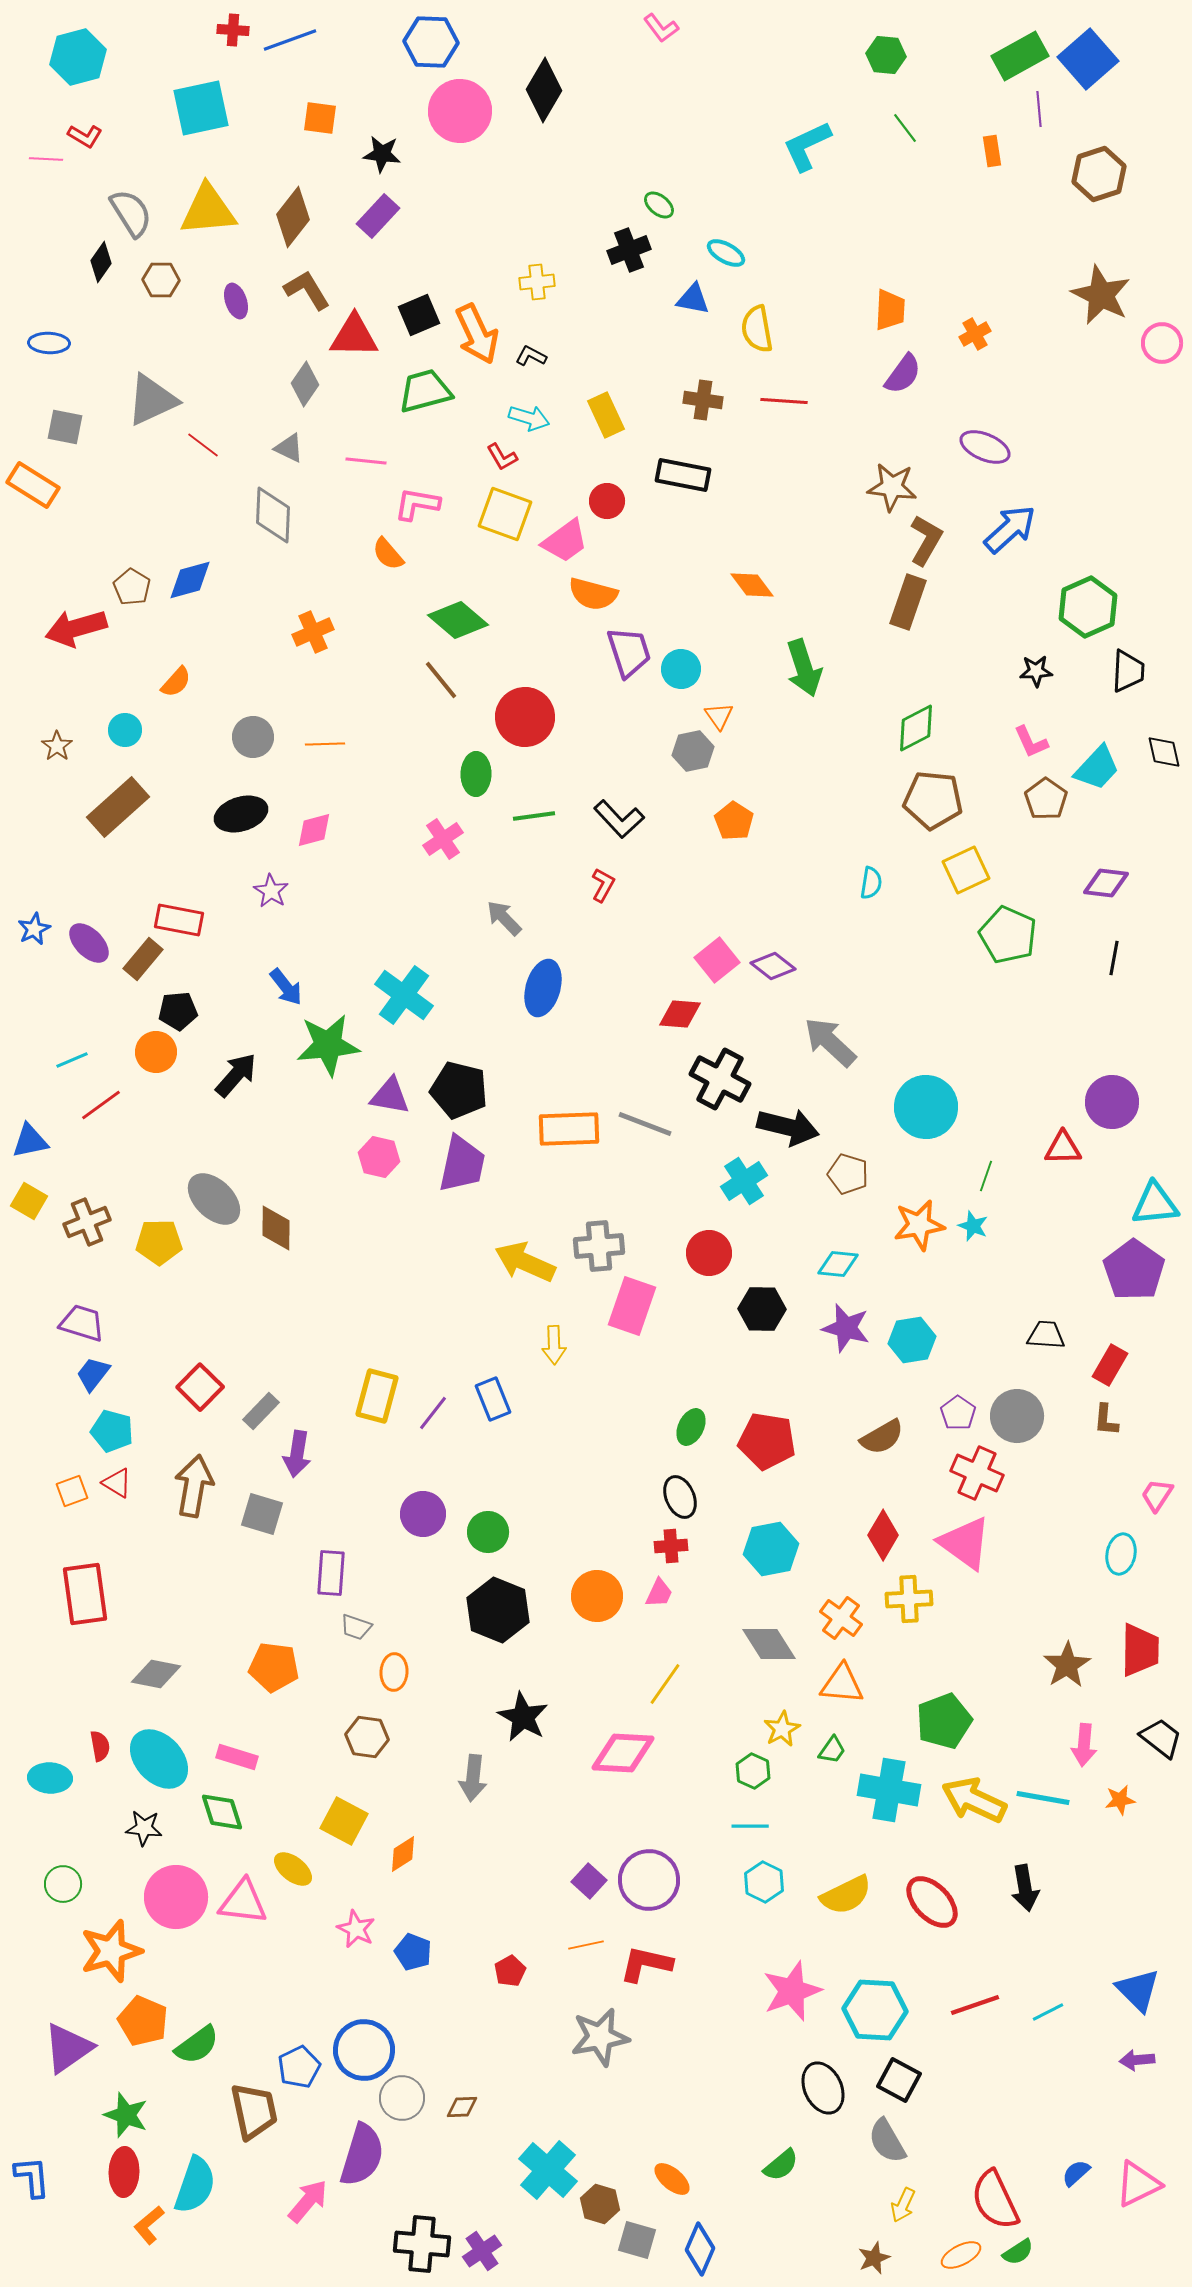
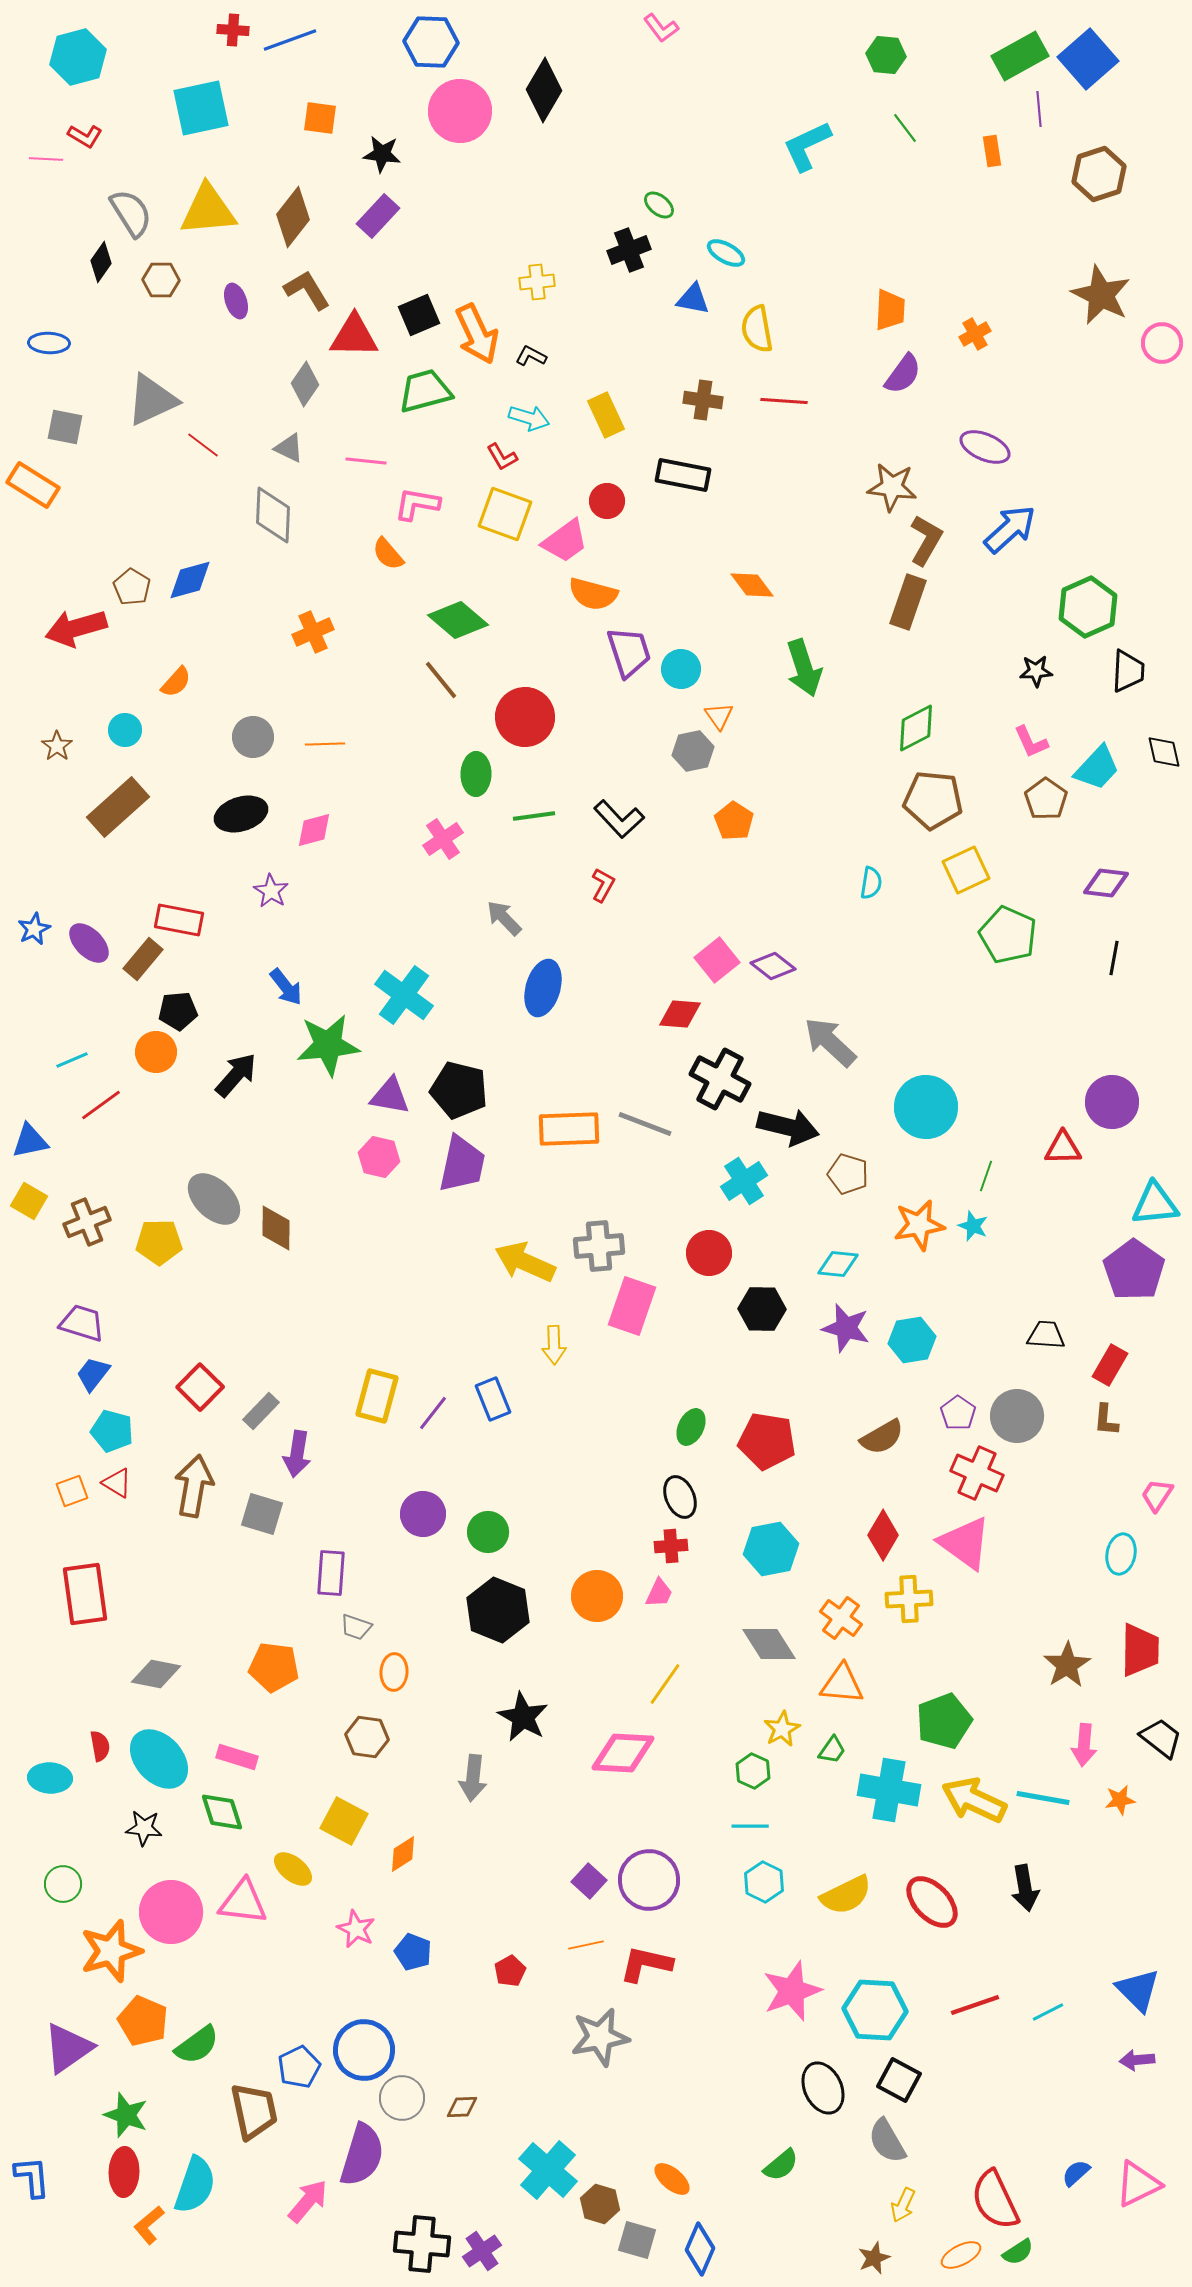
pink circle at (176, 1897): moved 5 px left, 15 px down
